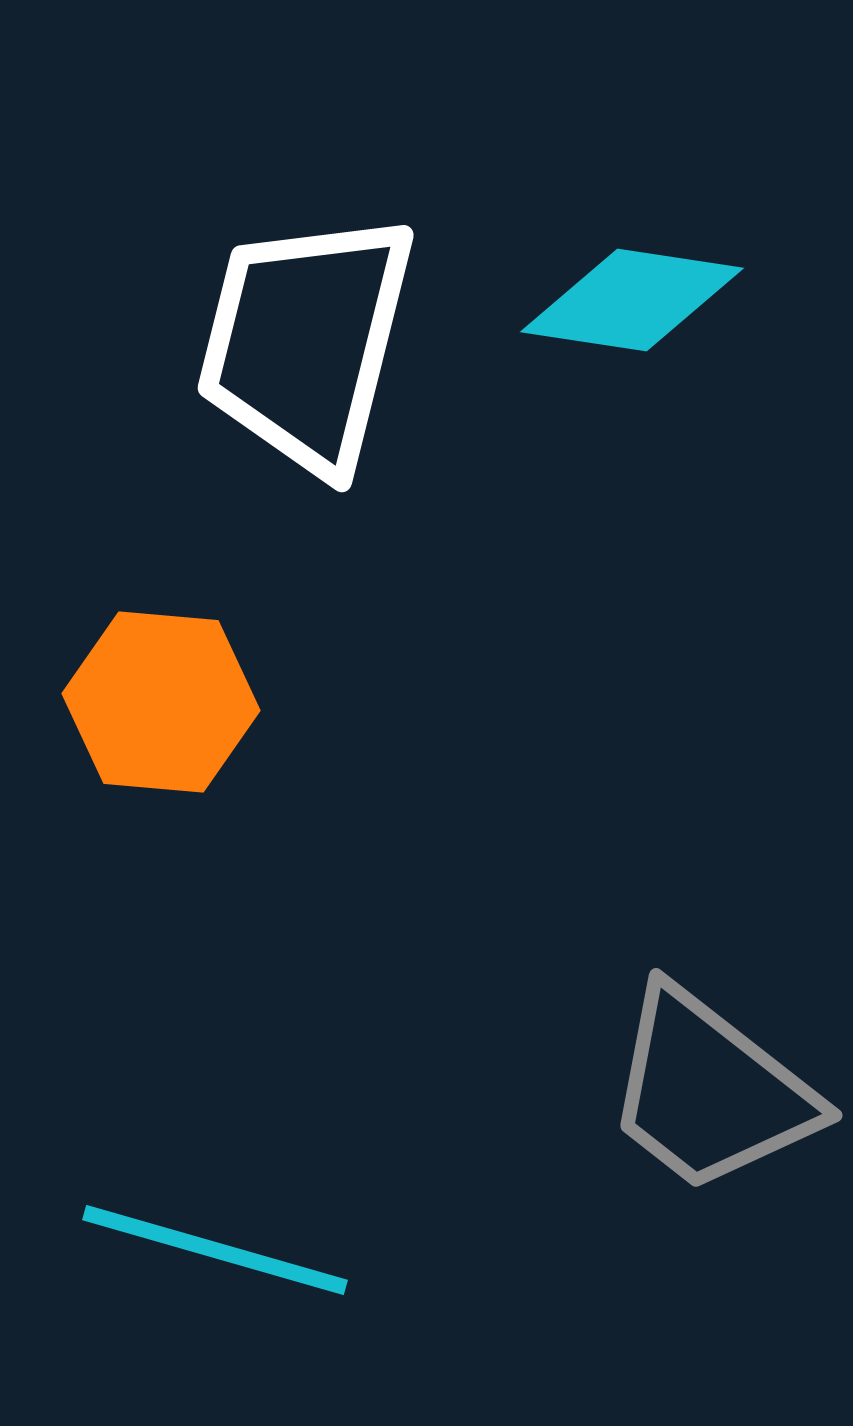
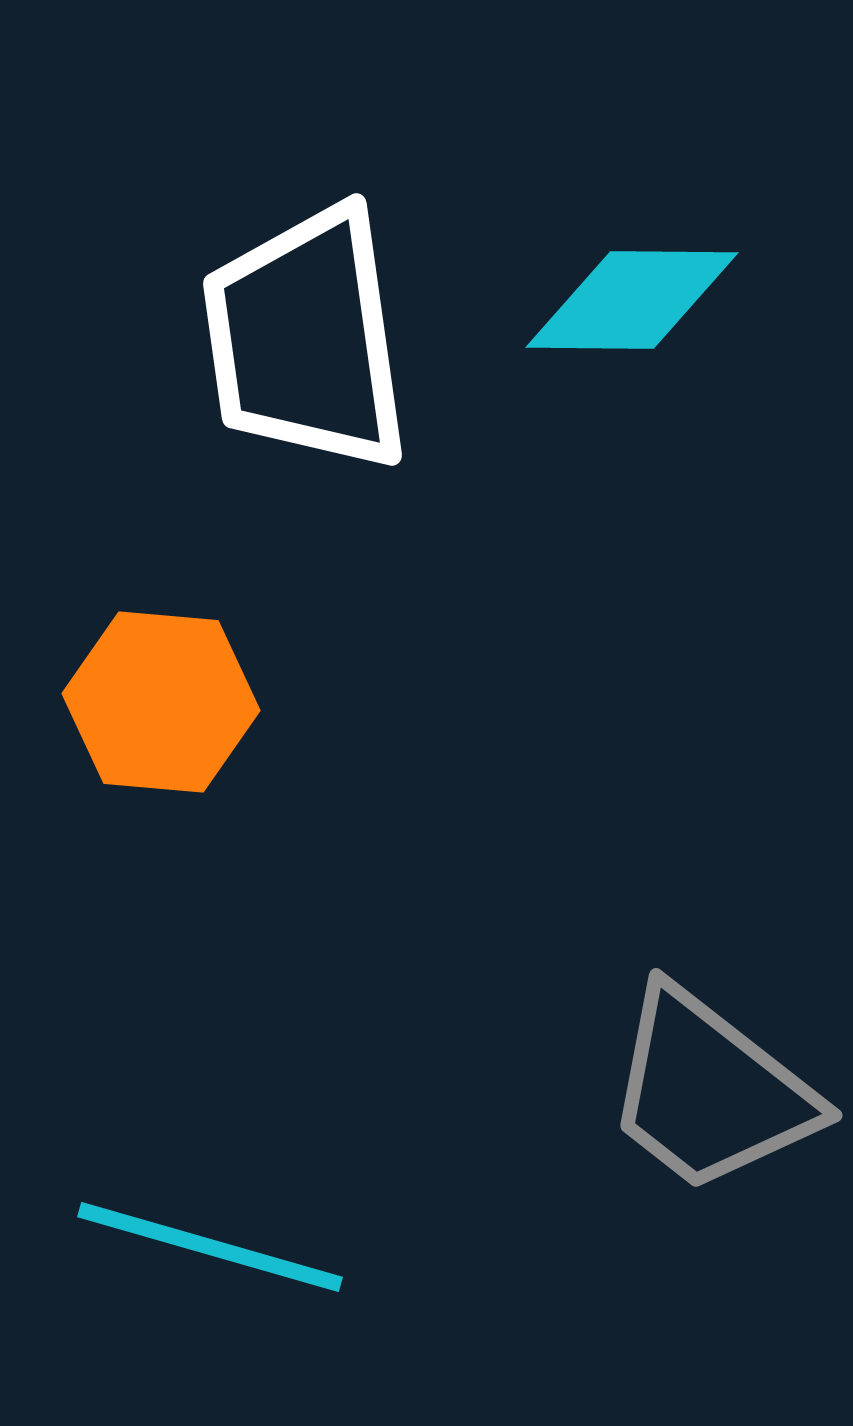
cyan diamond: rotated 8 degrees counterclockwise
white trapezoid: moved 3 px up; rotated 22 degrees counterclockwise
cyan line: moved 5 px left, 3 px up
